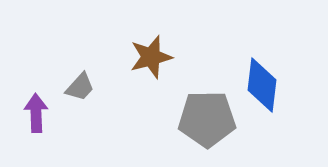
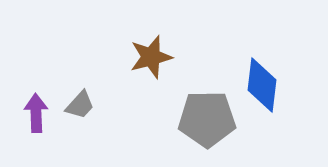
gray trapezoid: moved 18 px down
